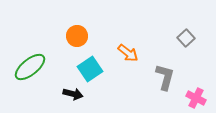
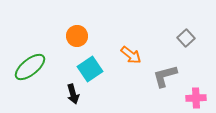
orange arrow: moved 3 px right, 2 px down
gray L-shape: moved 1 px up; rotated 120 degrees counterclockwise
black arrow: rotated 60 degrees clockwise
pink cross: rotated 30 degrees counterclockwise
